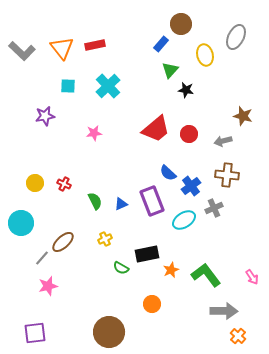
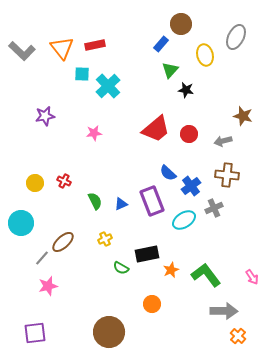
cyan square at (68, 86): moved 14 px right, 12 px up
red cross at (64, 184): moved 3 px up
